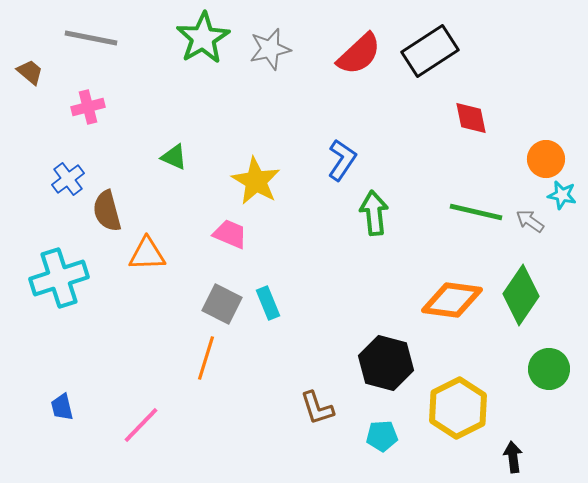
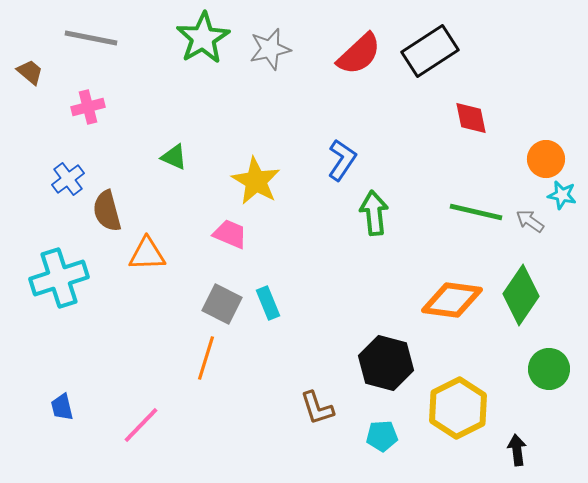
black arrow: moved 4 px right, 7 px up
